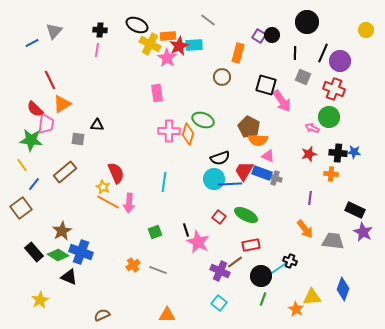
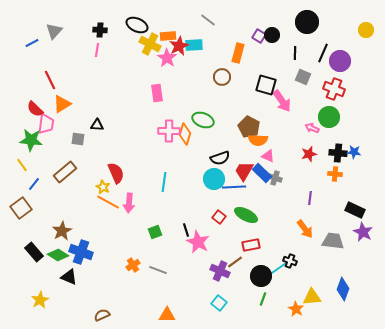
orange diamond at (188, 134): moved 3 px left
blue rectangle at (262, 173): rotated 24 degrees clockwise
orange cross at (331, 174): moved 4 px right
blue line at (230, 184): moved 4 px right, 3 px down
